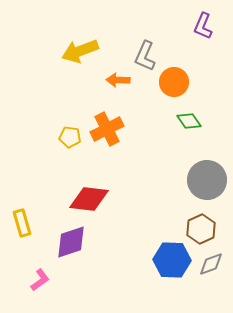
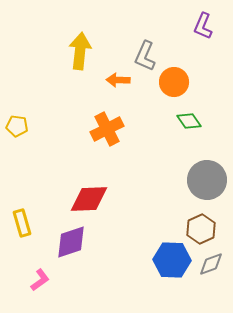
yellow arrow: rotated 117 degrees clockwise
yellow pentagon: moved 53 px left, 11 px up
red diamond: rotated 9 degrees counterclockwise
